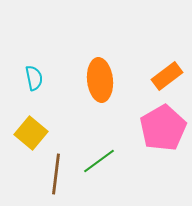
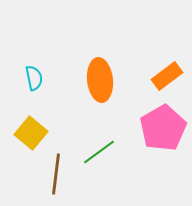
green line: moved 9 px up
